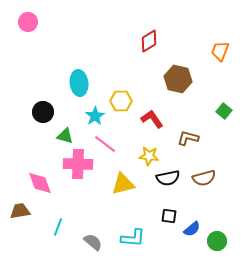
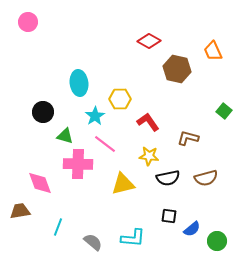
red diamond: rotated 60 degrees clockwise
orange trapezoid: moved 7 px left; rotated 45 degrees counterclockwise
brown hexagon: moved 1 px left, 10 px up
yellow hexagon: moved 1 px left, 2 px up
red L-shape: moved 4 px left, 3 px down
brown semicircle: moved 2 px right
